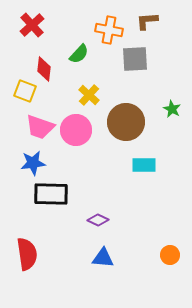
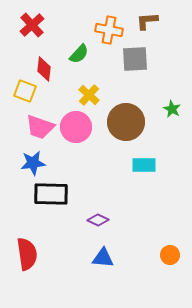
pink circle: moved 3 px up
